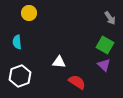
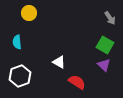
white triangle: rotated 24 degrees clockwise
